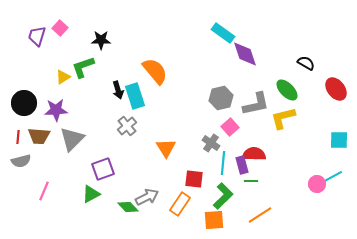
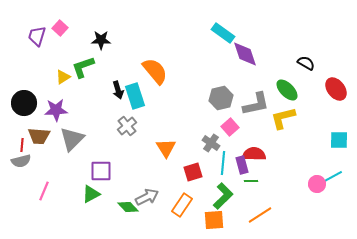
red line at (18, 137): moved 4 px right, 8 px down
purple square at (103, 169): moved 2 px left, 2 px down; rotated 20 degrees clockwise
red square at (194, 179): moved 1 px left, 7 px up; rotated 24 degrees counterclockwise
orange rectangle at (180, 204): moved 2 px right, 1 px down
